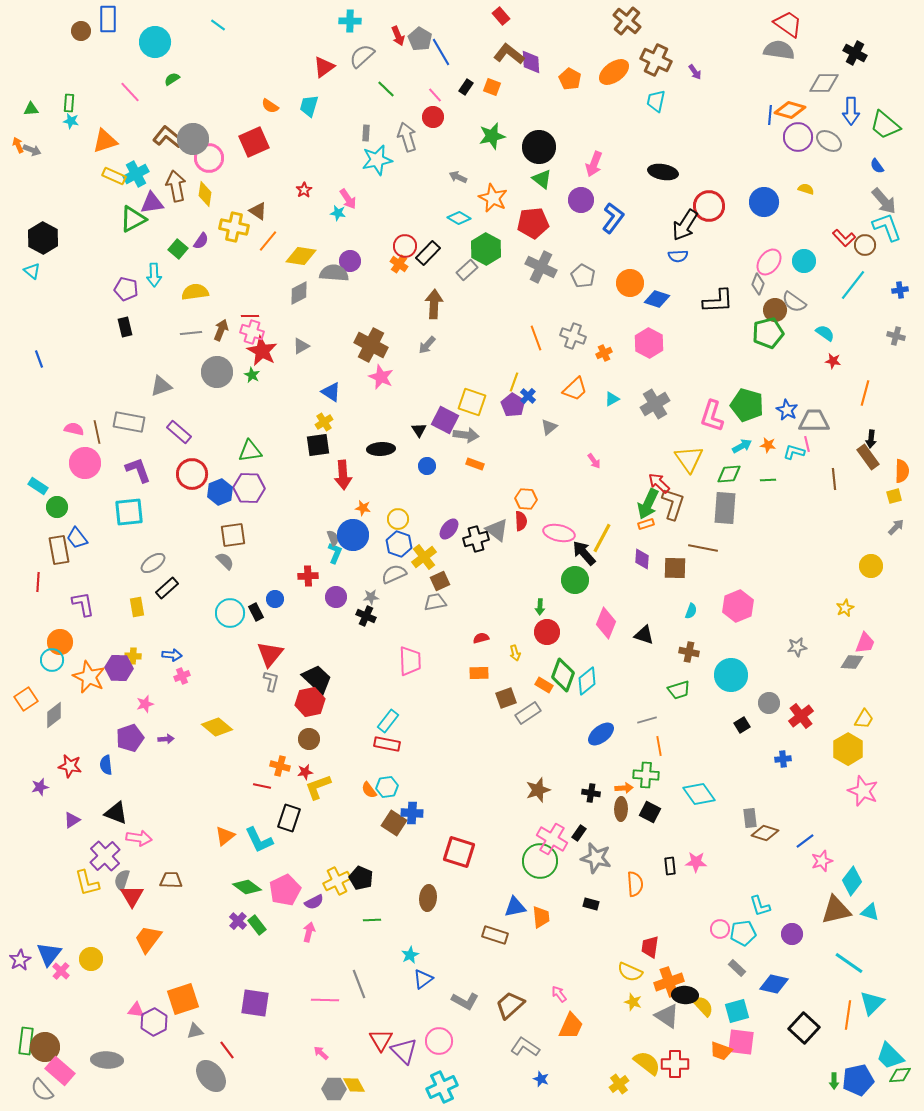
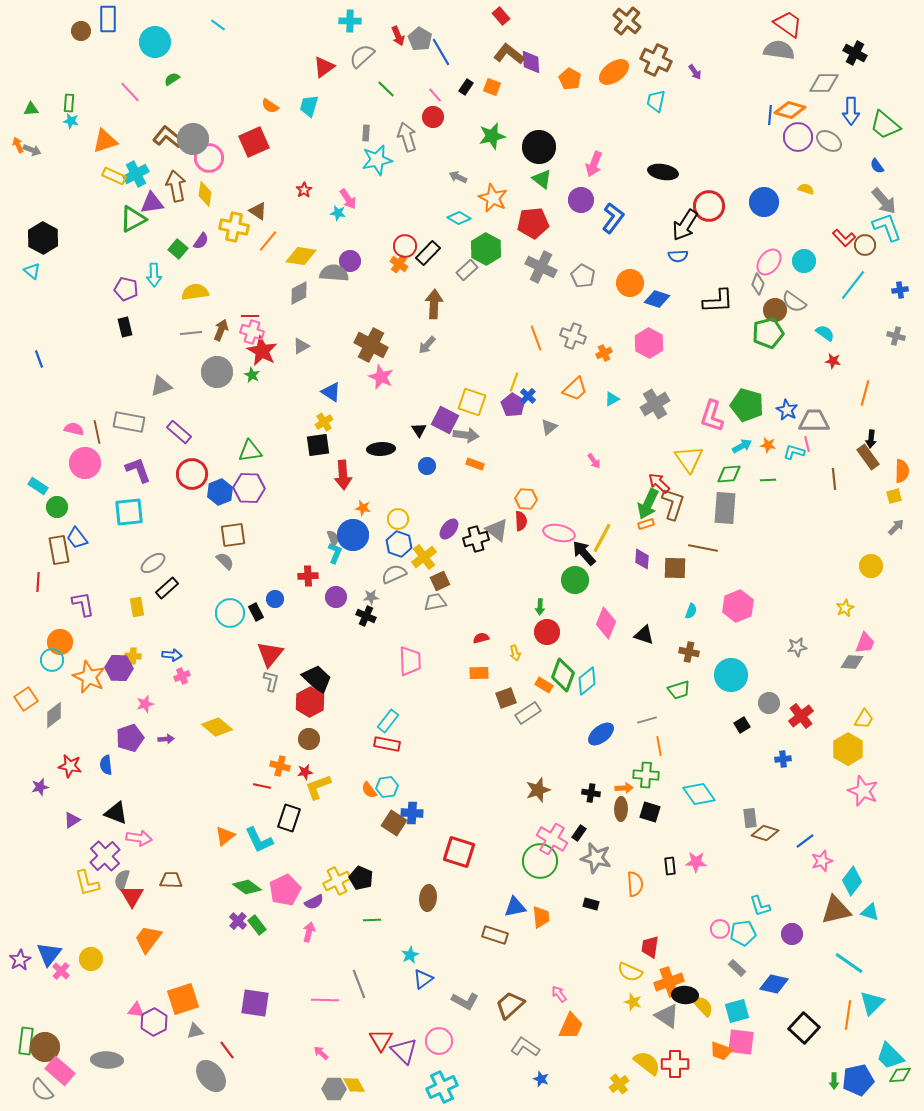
red hexagon at (310, 702): rotated 16 degrees counterclockwise
black square at (650, 812): rotated 10 degrees counterclockwise
